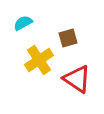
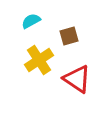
cyan semicircle: moved 8 px right, 2 px up
brown square: moved 1 px right, 2 px up
